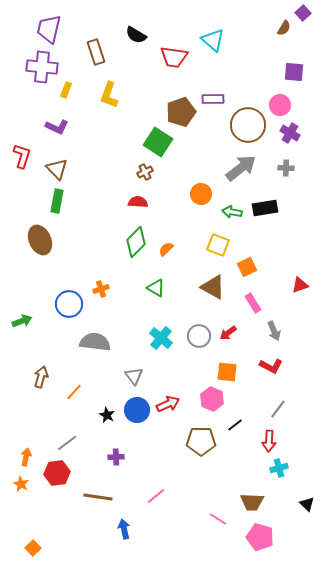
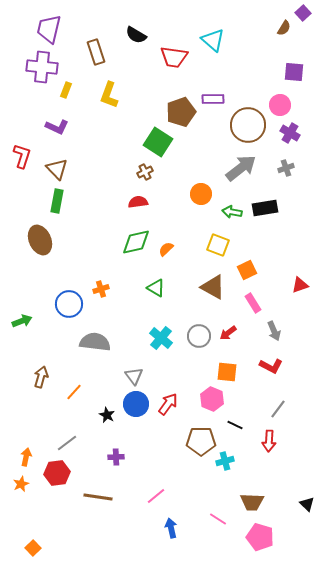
gray cross at (286, 168): rotated 21 degrees counterclockwise
red semicircle at (138, 202): rotated 12 degrees counterclockwise
green diamond at (136, 242): rotated 32 degrees clockwise
orange square at (247, 267): moved 3 px down
red arrow at (168, 404): rotated 30 degrees counterclockwise
blue circle at (137, 410): moved 1 px left, 6 px up
black line at (235, 425): rotated 63 degrees clockwise
cyan cross at (279, 468): moved 54 px left, 7 px up
orange star at (21, 484): rotated 21 degrees clockwise
blue arrow at (124, 529): moved 47 px right, 1 px up
